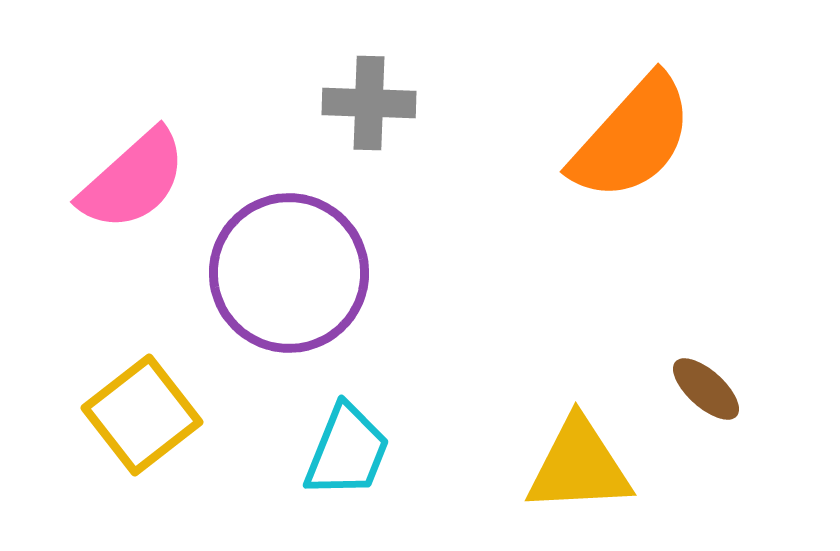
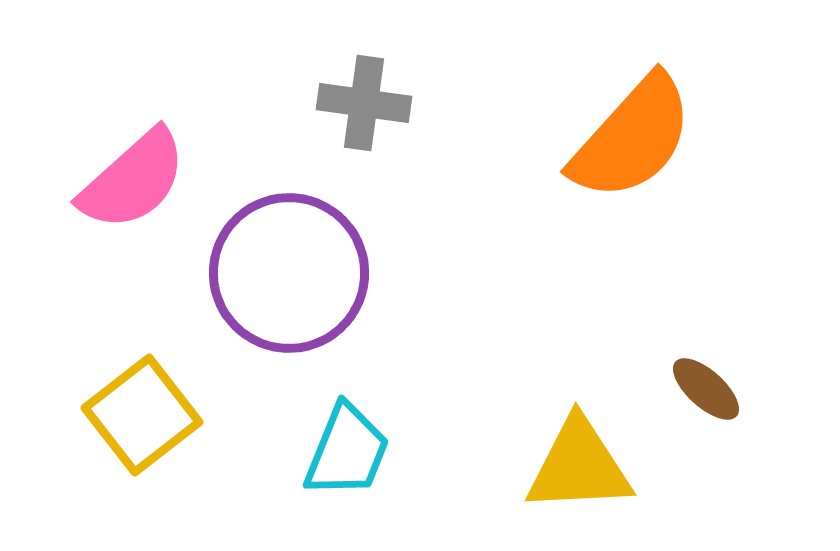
gray cross: moved 5 px left; rotated 6 degrees clockwise
